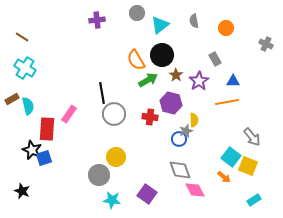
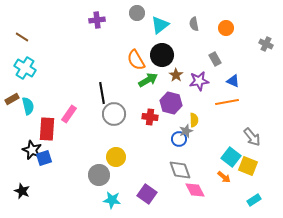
gray semicircle at (194, 21): moved 3 px down
purple star at (199, 81): rotated 24 degrees clockwise
blue triangle at (233, 81): rotated 24 degrees clockwise
